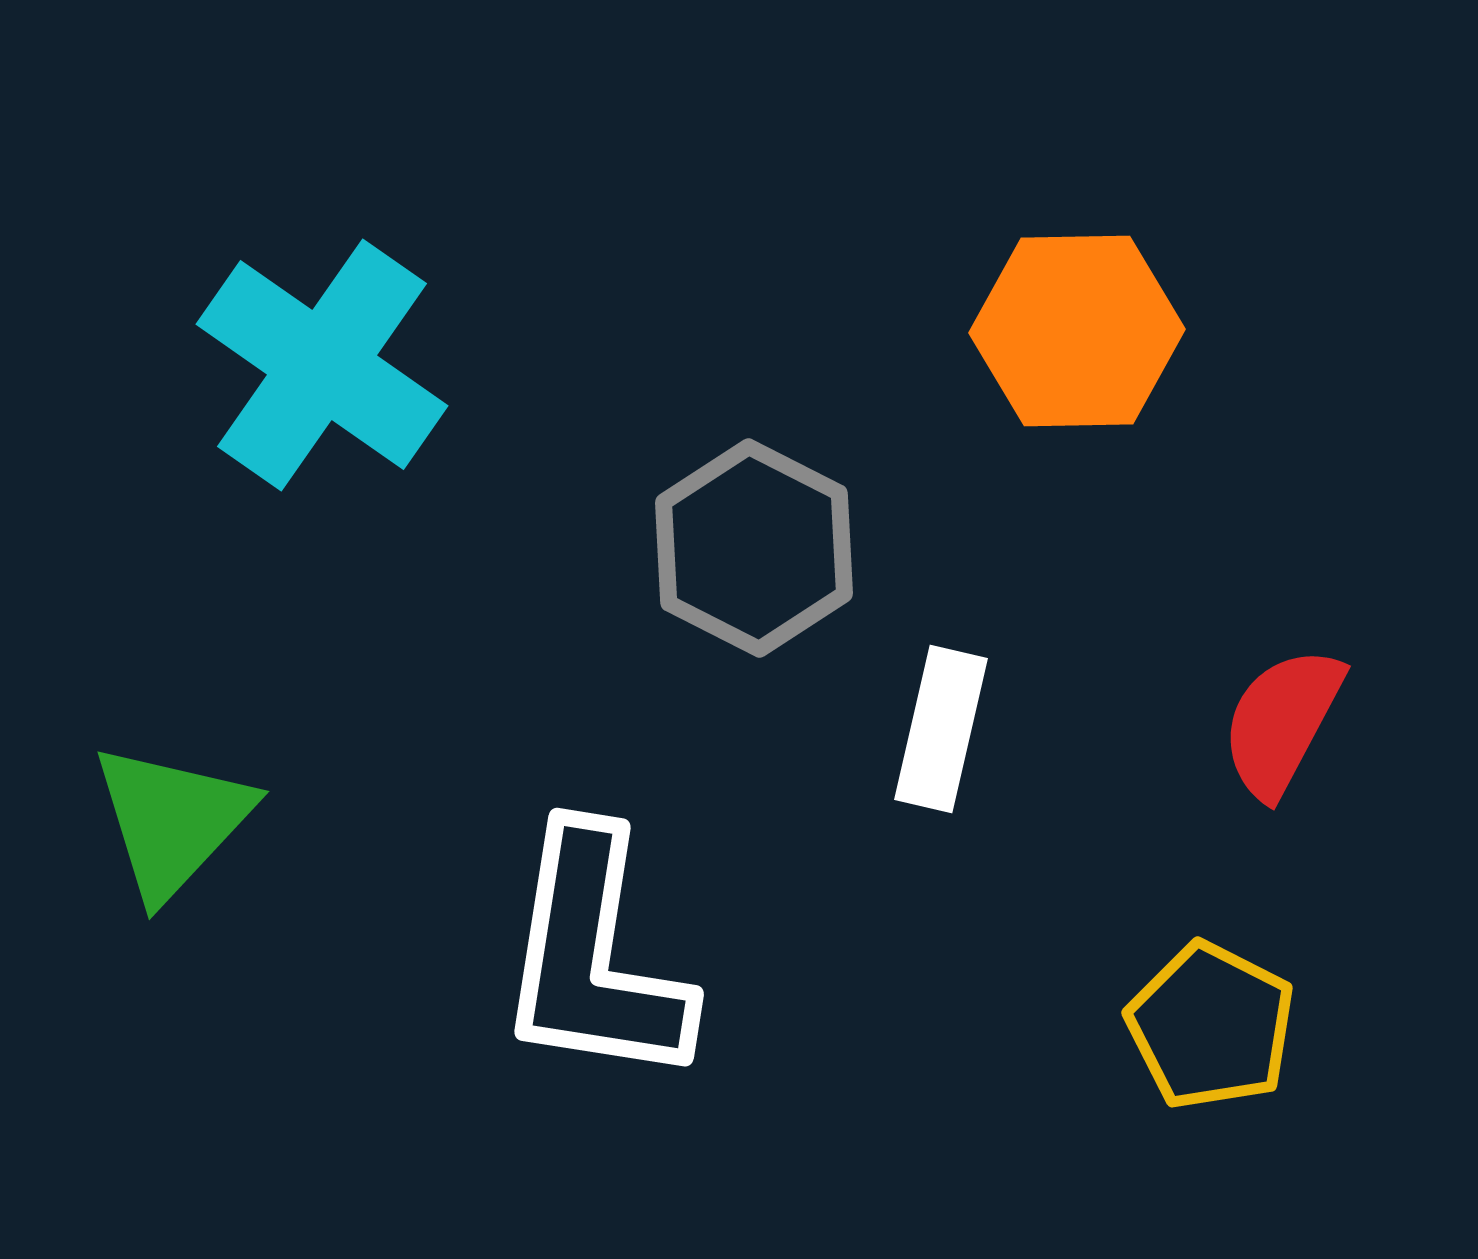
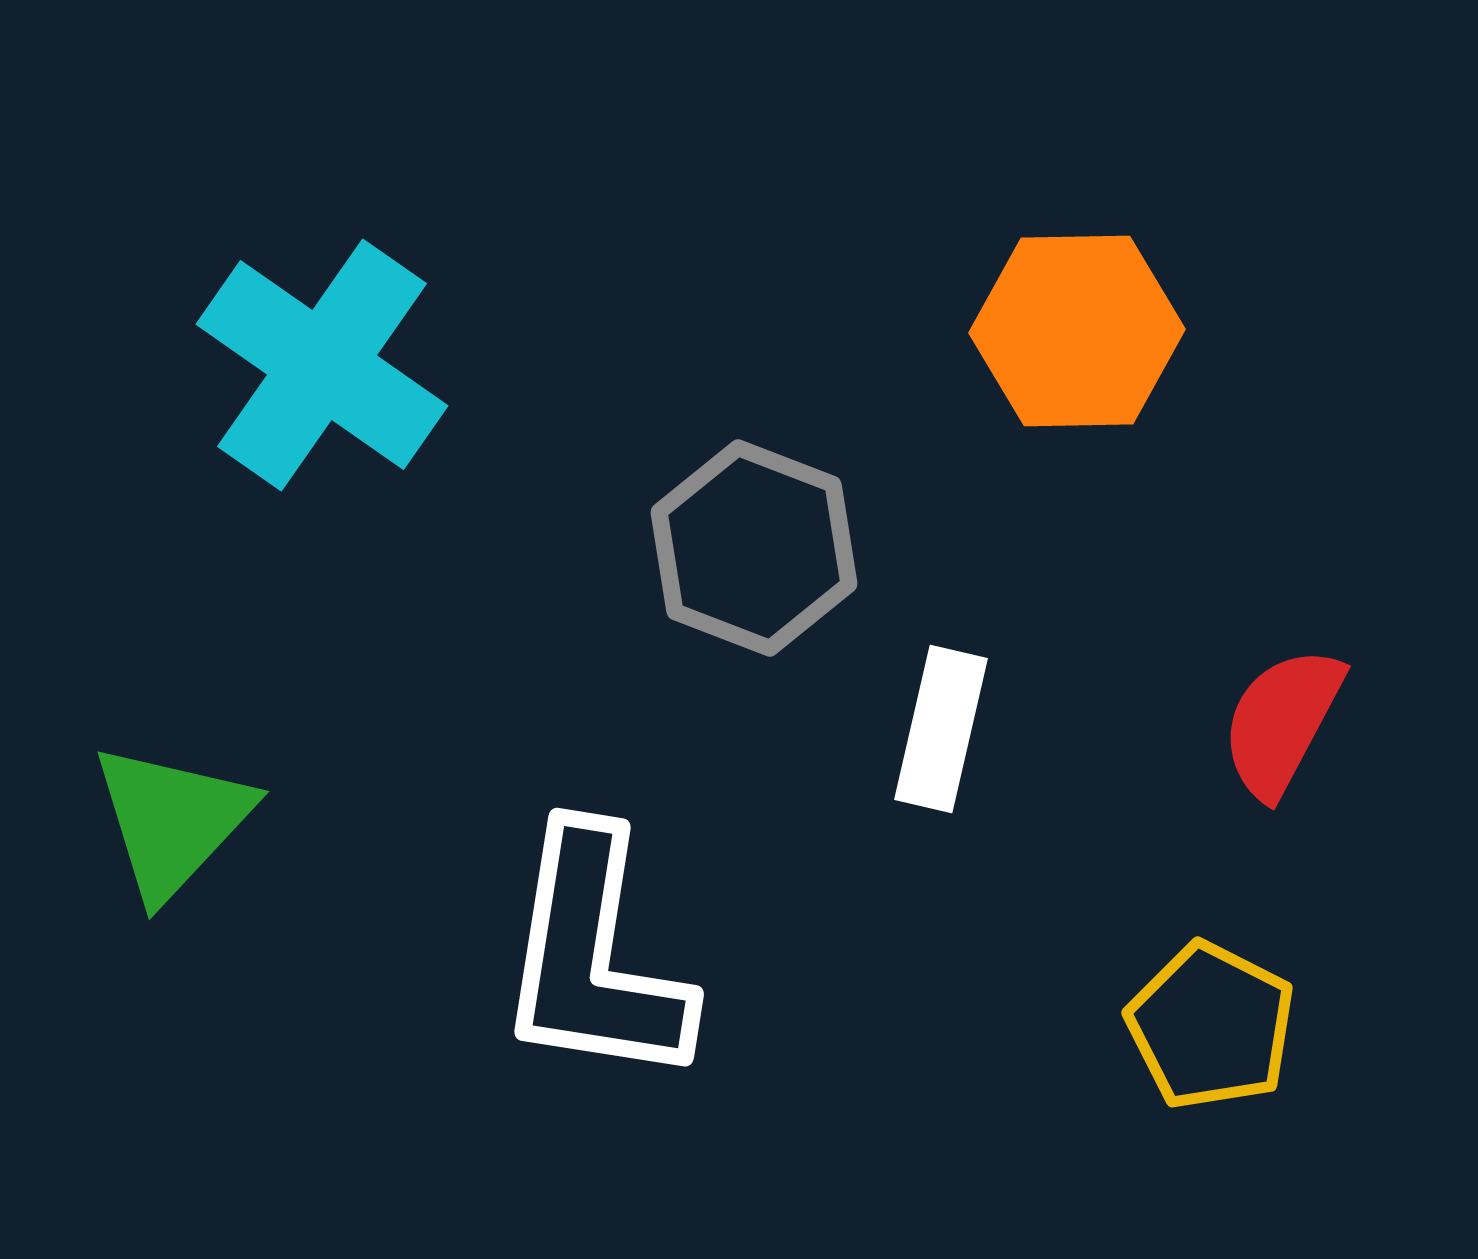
gray hexagon: rotated 6 degrees counterclockwise
